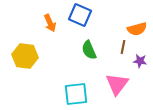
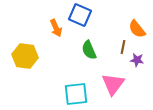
orange arrow: moved 6 px right, 5 px down
orange semicircle: rotated 66 degrees clockwise
purple star: moved 3 px left, 1 px up
pink triangle: moved 4 px left
